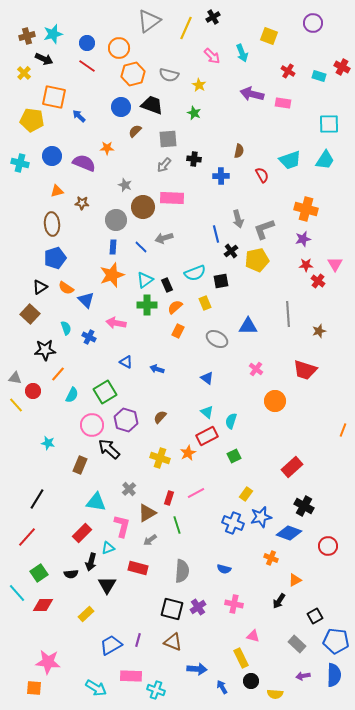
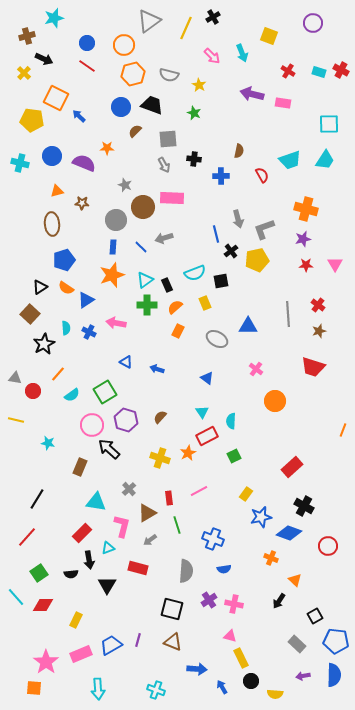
cyan star at (53, 34): moved 1 px right, 16 px up
orange circle at (119, 48): moved 5 px right, 3 px up
red cross at (342, 67): moved 1 px left, 3 px down
cyan rectangle at (319, 76): moved 4 px up
orange square at (54, 97): moved 2 px right, 1 px down; rotated 15 degrees clockwise
gray arrow at (164, 165): rotated 70 degrees counterclockwise
blue pentagon at (55, 258): moved 9 px right, 2 px down
red cross at (318, 281): moved 24 px down
blue triangle at (86, 300): rotated 42 degrees clockwise
cyan semicircle at (66, 328): rotated 16 degrees clockwise
blue cross at (89, 337): moved 5 px up
black star at (45, 350): moved 1 px left, 6 px up; rotated 25 degrees counterclockwise
red trapezoid at (305, 370): moved 8 px right, 3 px up
cyan semicircle at (72, 395): rotated 28 degrees clockwise
yellow line at (16, 405): moved 15 px down; rotated 35 degrees counterclockwise
cyan triangle at (207, 412): moved 5 px left; rotated 16 degrees clockwise
cyan semicircle at (231, 421): rotated 14 degrees counterclockwise
brown rectangle at (80, 465): moved 2 px down
pink line at (196, 493): moved 3 px right, 2 px up
red rectangle at (169, 498): rotated 24 degrees counterclockwise
blue cross at (233, 523): moved 20 px left, 16 px down
black arrow at (91, 562): moved 2 px left, 2 px up; rotated 24 degrees counterclockwise
blue semicircle at (224, 569): rotated 24 degrees counterclockwise
gray semicircle at (182, 571): moved 4 px right
orange triangle at (295, 580): rotated 48 degrees counterclockwise
cyan line at (17, 593): moved 1 px left, 4 px down
purple cross at (198, 607): moved 11 px right, 7 px up
yellow rectangle at (86, 614): moved 10 px left, 6 px down; rotated 21 degrees counterclockwise
pink triangle at (253, 636): moved 23 px left
pink star at (48, 662): moved 2 px left; rotated 30 degrees clockwise
pink rectangle at (131, 676): moved 50 px left, 22 px up; rotated 25 degrees counterclockwise
cyan arrow at (96, 688): moved 2 px right, 1 px down; rotated 55 degrees clockwise
